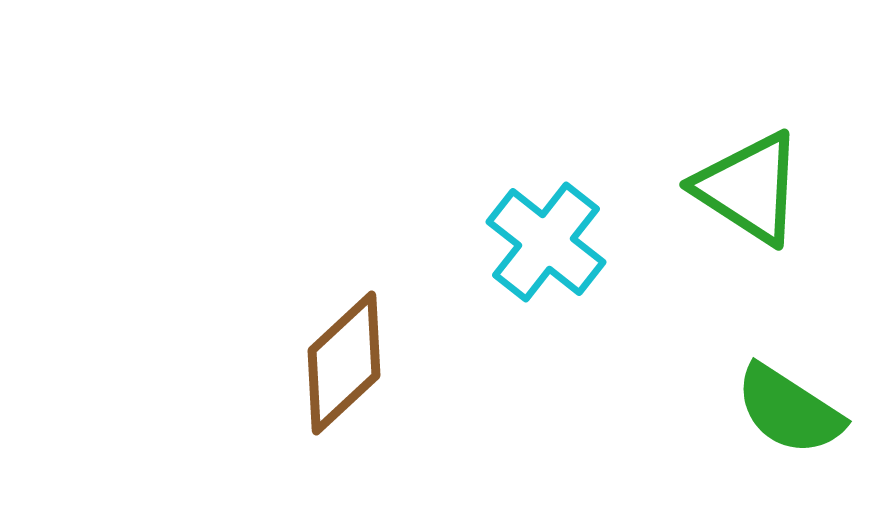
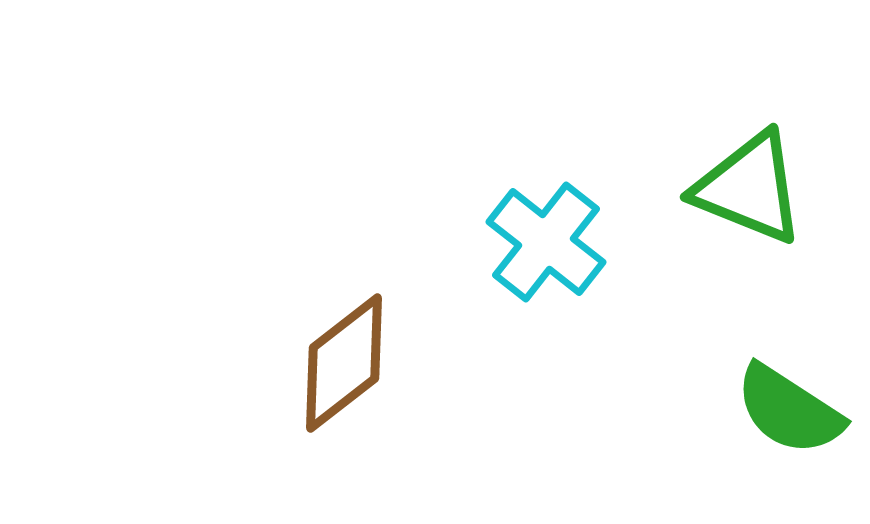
green triangle: rotated 11 degrees counterclockwise
brown diamond: rotated 5 degrees clockwise
